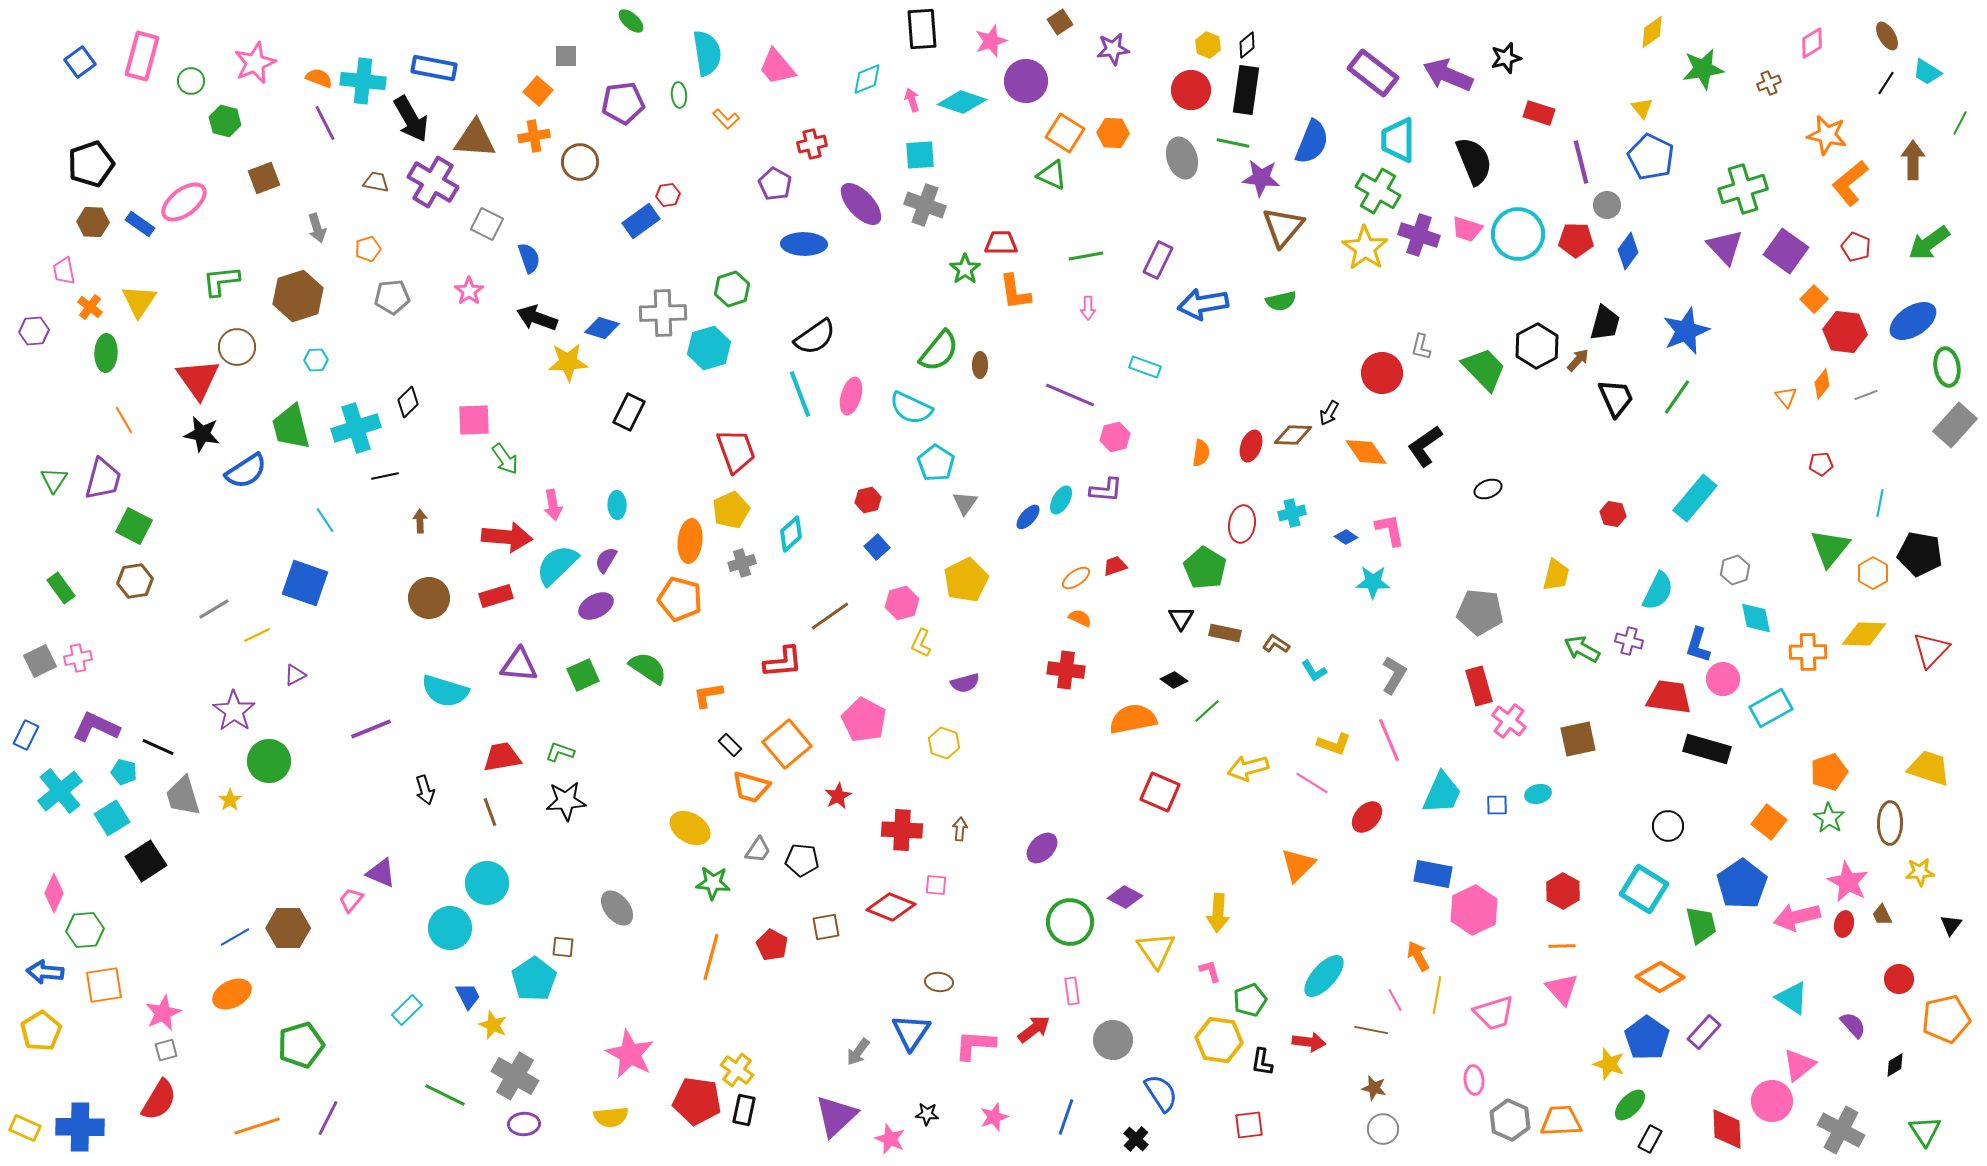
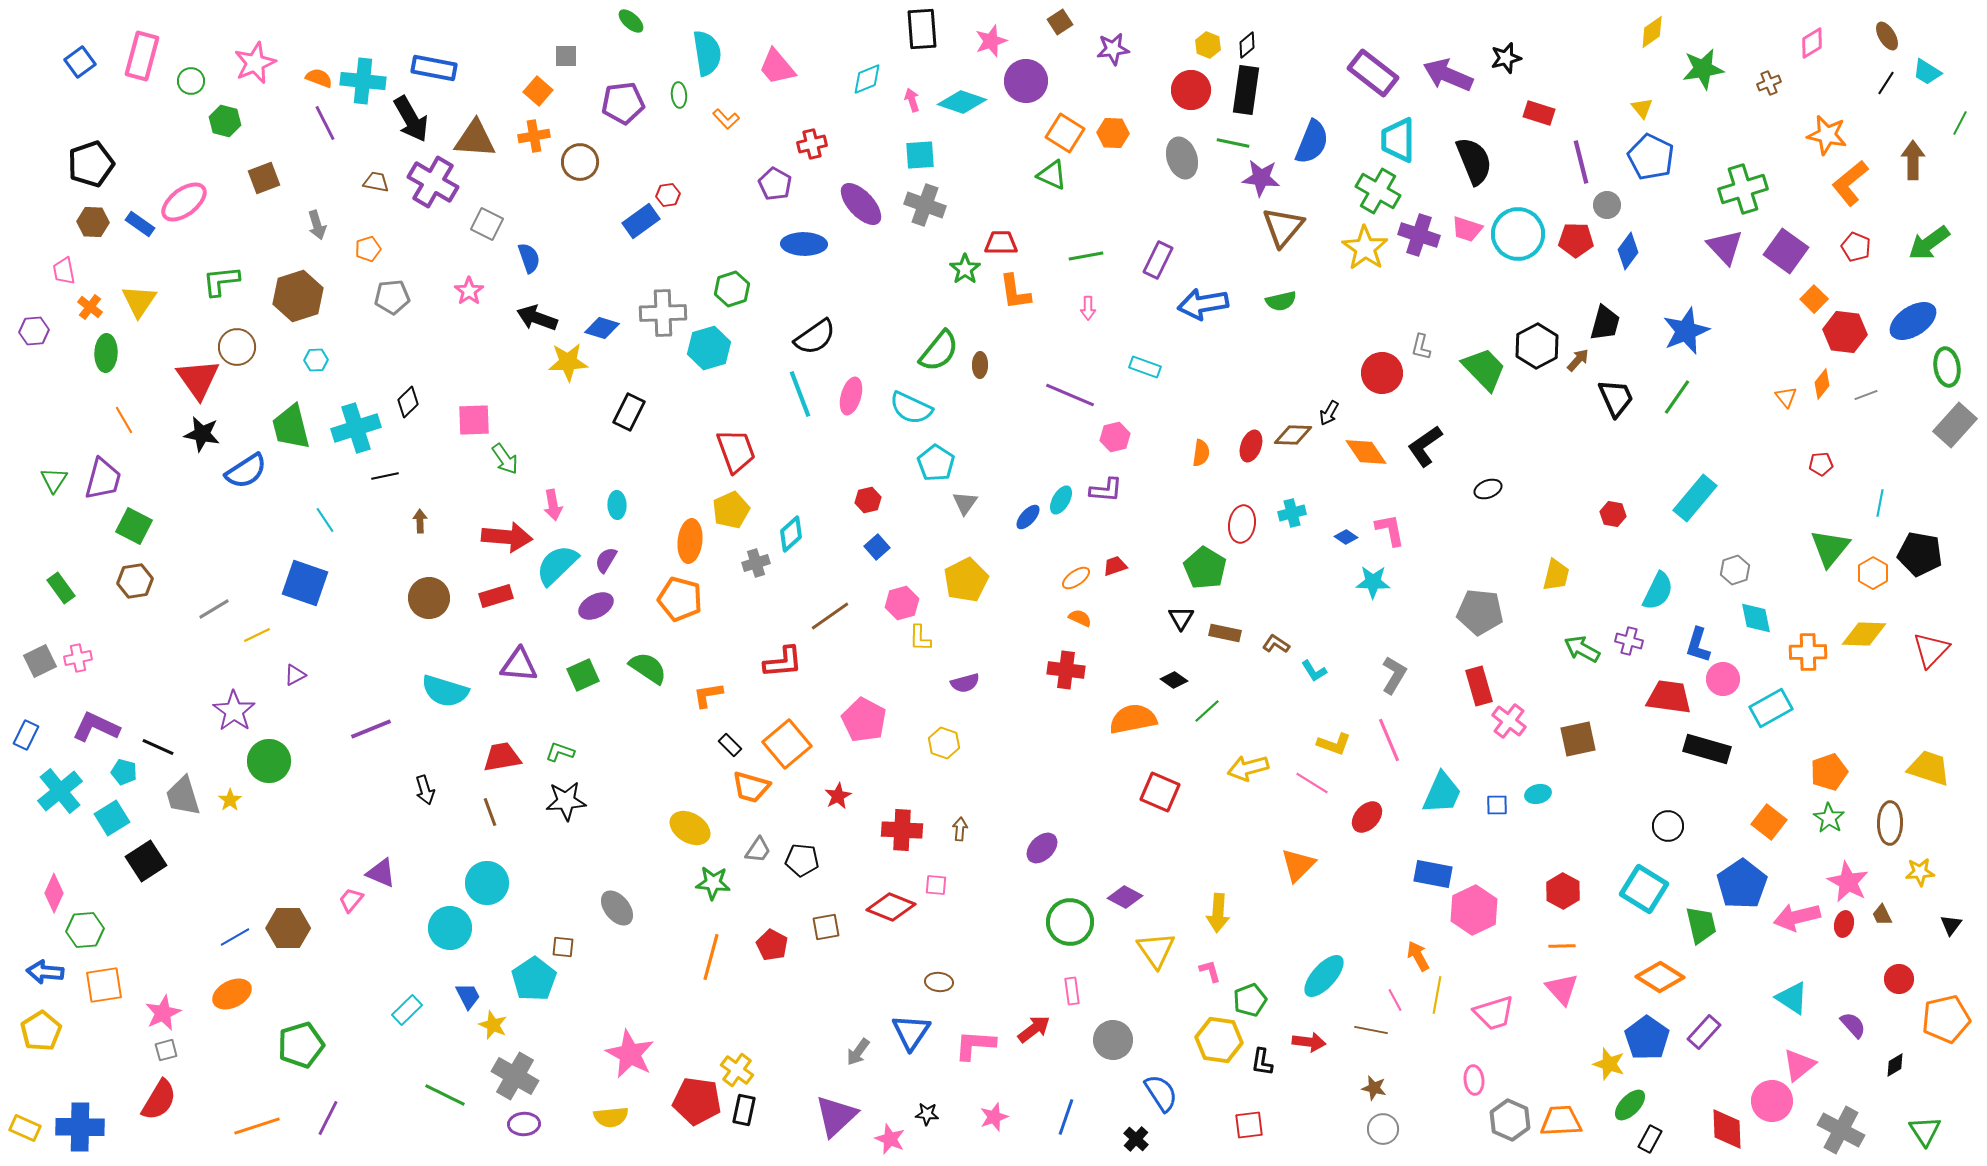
gray arrow at (317, 228): moved 3 px up
gray cross at (742, 563): moved 14 px right
yellow L-shape at (921, 643): moved 1 px left, 5 px up; rotated 24 degrees counterclockwise
